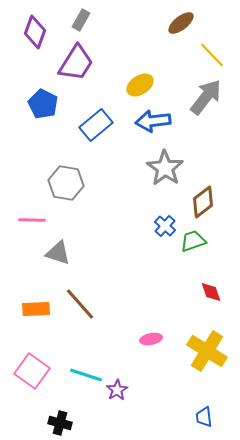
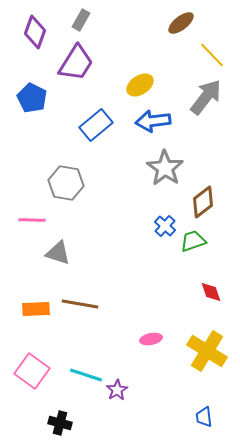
blue pentagon: moved 11 px left, 6 px up
brown line: rotated 39 degrees counterclockwise
